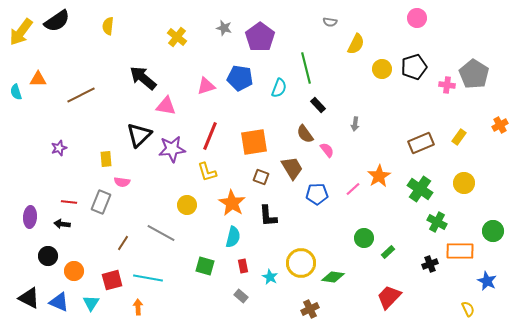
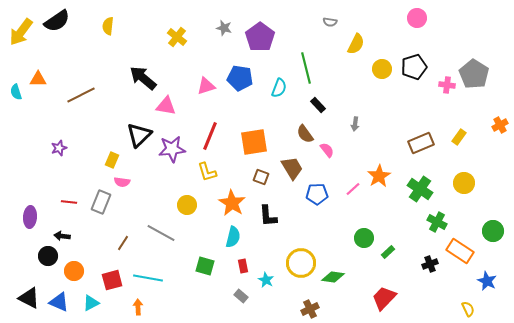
yellow rectangle at (106, 159): moved 6 px right, 1 px down; rotated 28 degrees clockwise
black arrow at (62, 224): moved 12 px down
orange rectangle at (460, 251): rotated 32 degrees clockwise
cyan star at (270, 277): moved 4 px left, 3 px down
red trapezoid at (389, 297): moved 5 px left, 1 px down
cyan triangle at (91, 303): rotated 30 degrees clockwise
